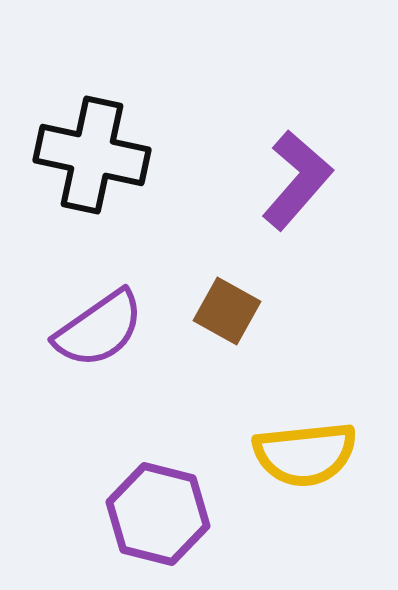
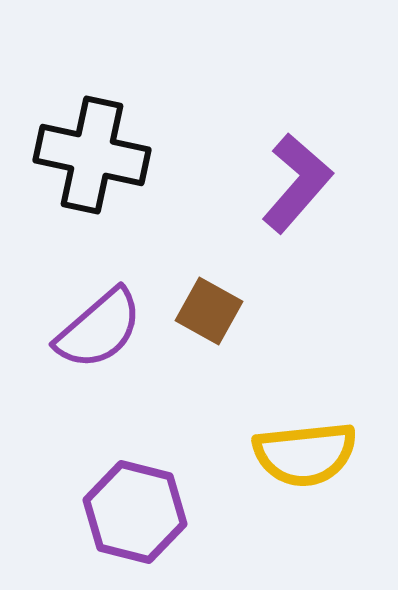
purple L-shape: moved 3 px down
brown square: moved 18 px left
purple semicircle: rotated 6 degrees counterclockwise
purple hexagon: moved 23 px left, 2 px up
